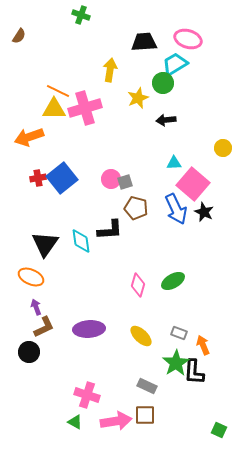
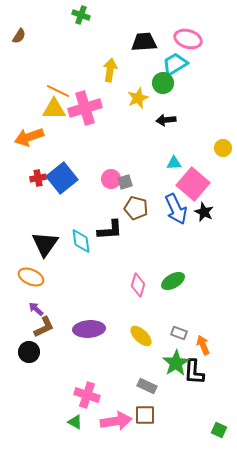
purple arrow at (36, 307): moved 2 px down; rotated 28 degrees counterclockwise
